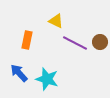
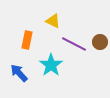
yellow triangle: moved 3 px left
purple line: moved 1 px left, 1 px down
cyan star: moved 4 px right, 14 px up; rotated 20 degrees clockwise
